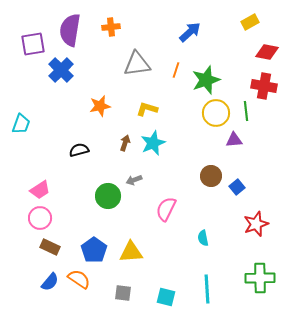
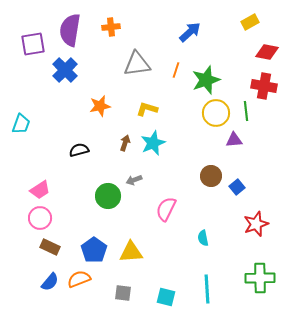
blue cross: moved 4 px right
orange semicircle: rotated 55 degrees counterclockwise
